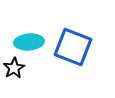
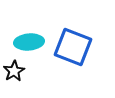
black star: moved 3 px down
